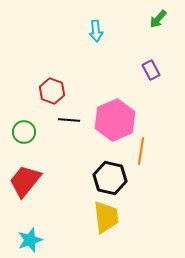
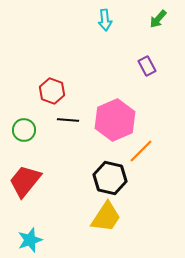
cyan arrow: moved 9 px right, 11 px up
purple rectangle: moved 4 px left, 4 px up
black line: moved 1 px left
green circle: moved 2 px up
orange line: rotated 36 degrees clockwise
yellow trapezoid: rotated 40 degrees clockwise
